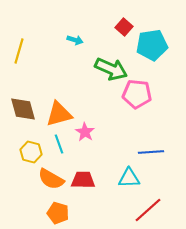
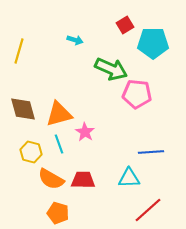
red square: moved 1 px right, 2 px up; rotated 18 degrees clockwise
cyan pentagon: moved 1 px right, 2 px up; rotated 8 degrees clockwise
